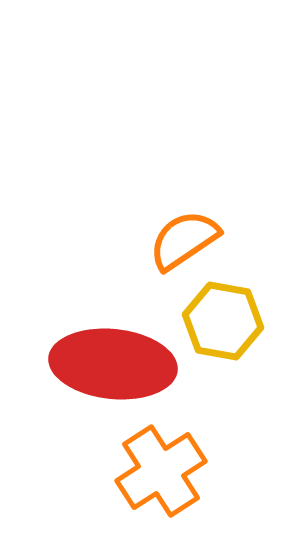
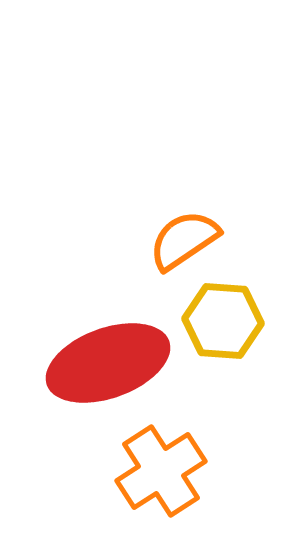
yellow hexagon: rotated 6 degrees counterclockwise
red ellipse: moved 5 px left, 1 px up; rotated 26 degrees counterclockwise
